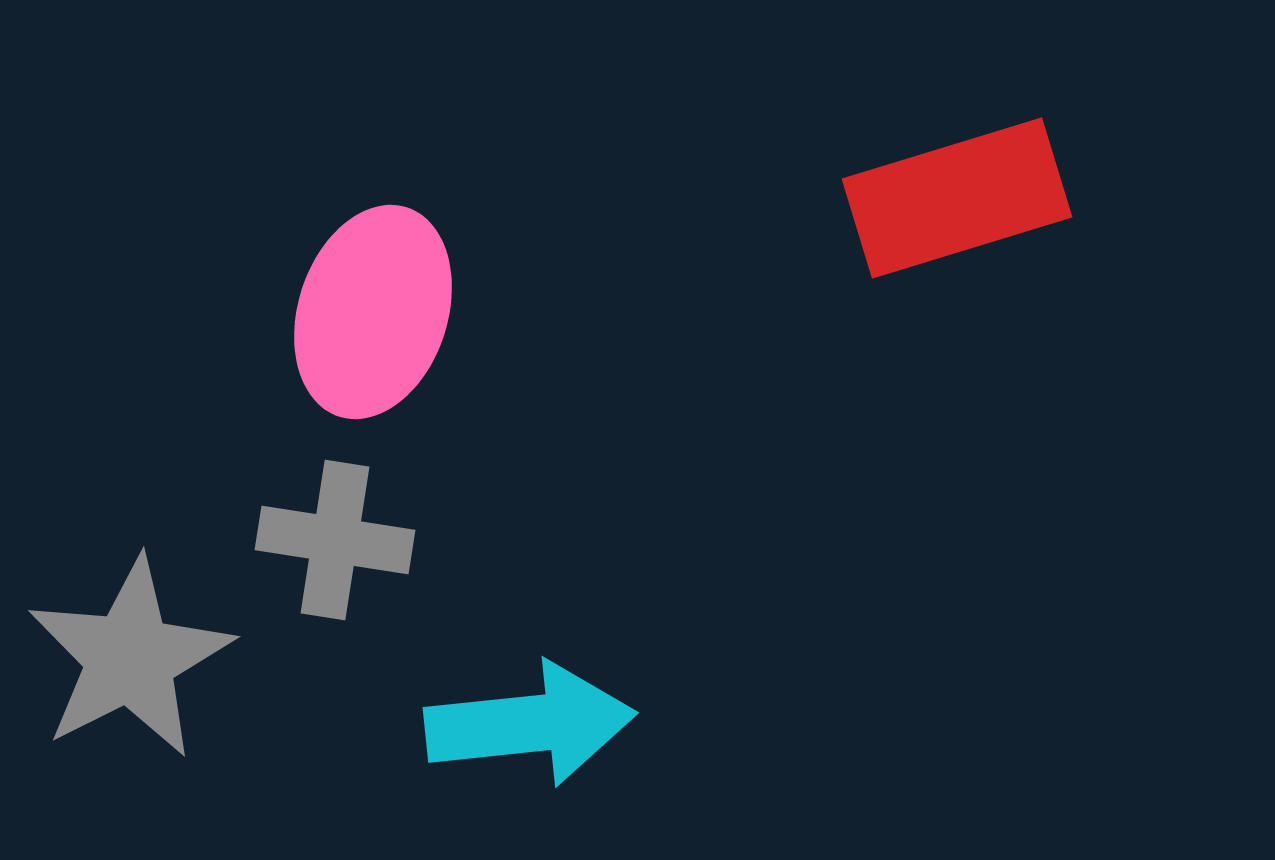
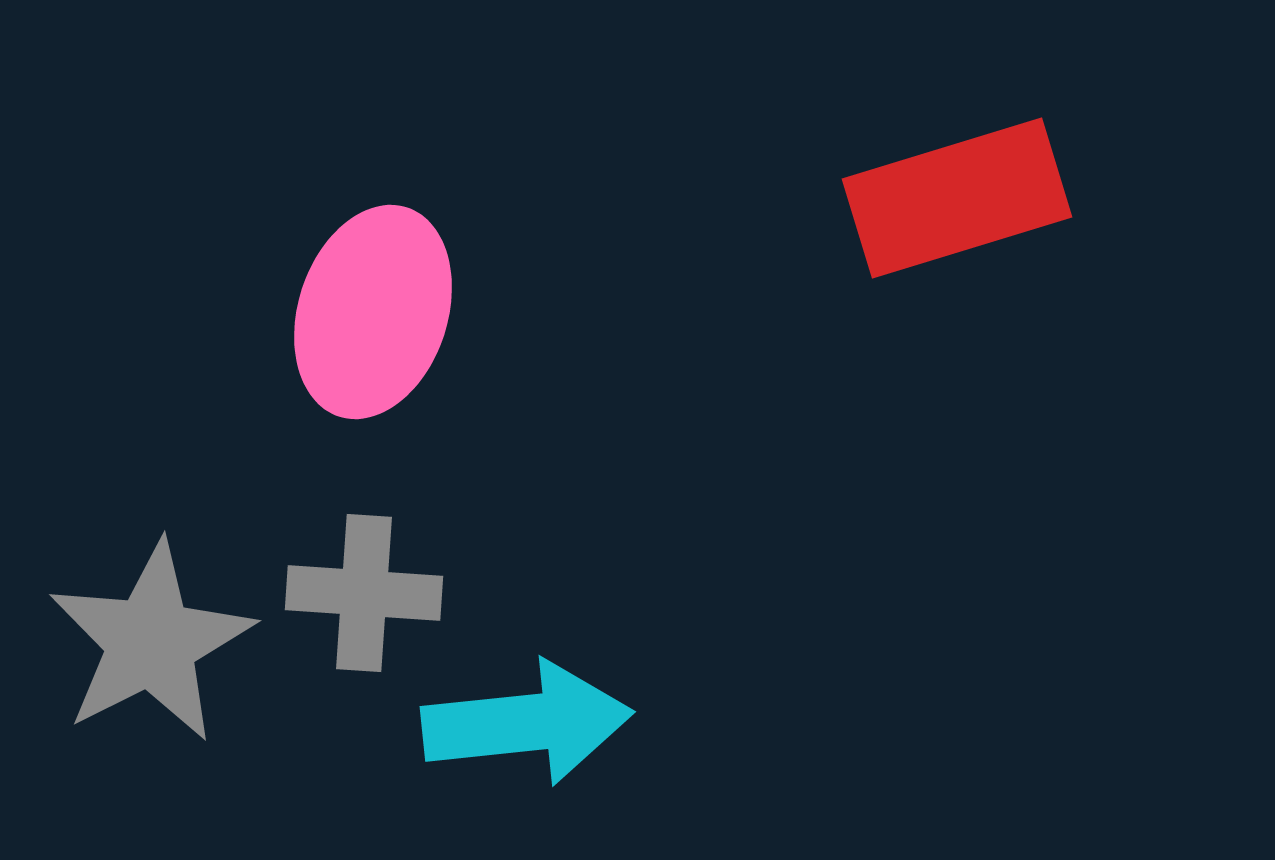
gray cross: moved 29 px right, 53 px down; rotated 5 degrees counterclockwise
gray star: moved 21 px right, 16 px up
cyan arrow: moved 3 px left, 1 px up
